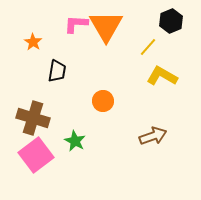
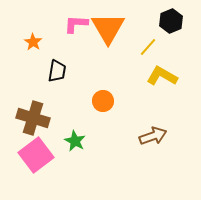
orange triangle: moved 2 px right, 2 px down
